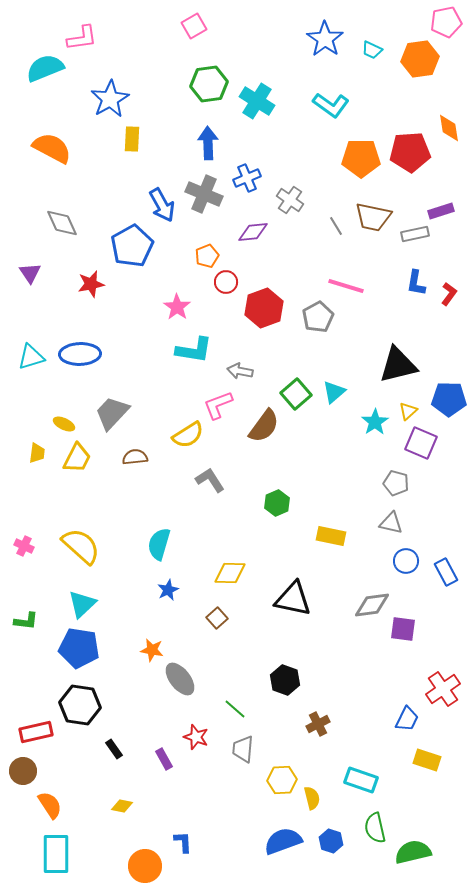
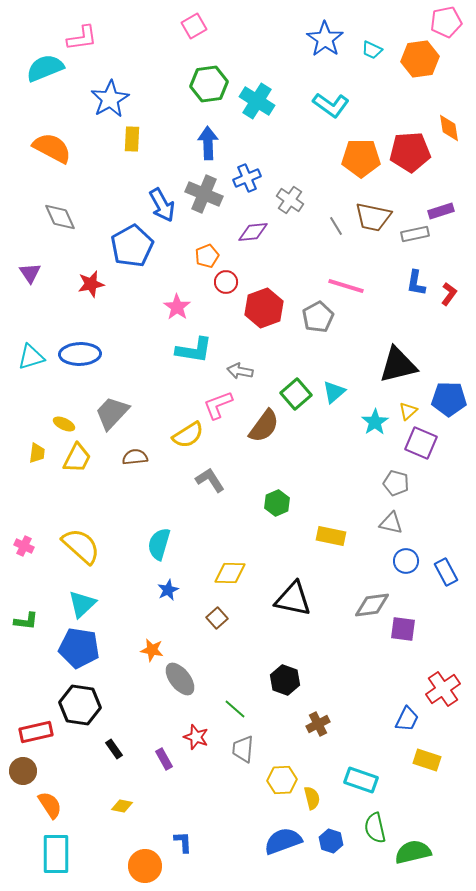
gray diamond at (62, 223): moved 2 px left, 6 px up
